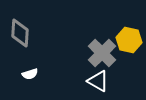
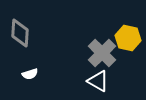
yellow hexagon: moved 1 px left, 2 px up
